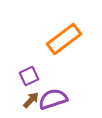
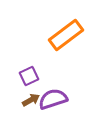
orange rectangle: moved 2 px right, 4 px up
brown arrow: rotated 18 degrees clockwise
